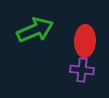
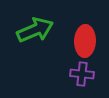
purple cross: moved 4 px down
